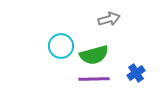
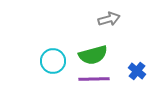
cyan circle: moved 8 px left, 15 px down
green semicircle: moved 1 px left
blue cross: moved 1 px right, 2 px up; rotated 18 degrees counterclockwise
